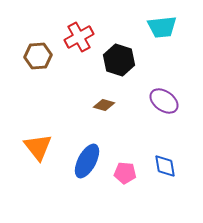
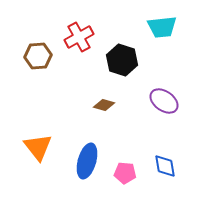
black hexagon: moved 3 px right
blue ellipse: rotated 12 degrees counterclockwise
